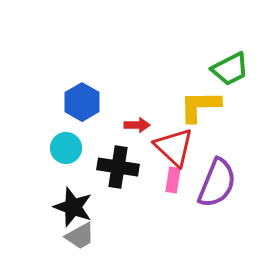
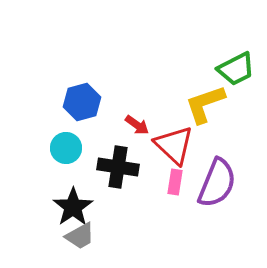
green trapezoid: moved 6 px right
blue hexagon: rotated 15 degrees clockwise
yellow L-shape: moved 5 px right, 2 px up; rotated 18 degrees counterclockwise
red arrow: rotated 35 degrees clockwise
red triangle: moved 2 px up
pink rectangle: moved 2 px right, 2 px down
black star: rotated 18 degrees clockwise
